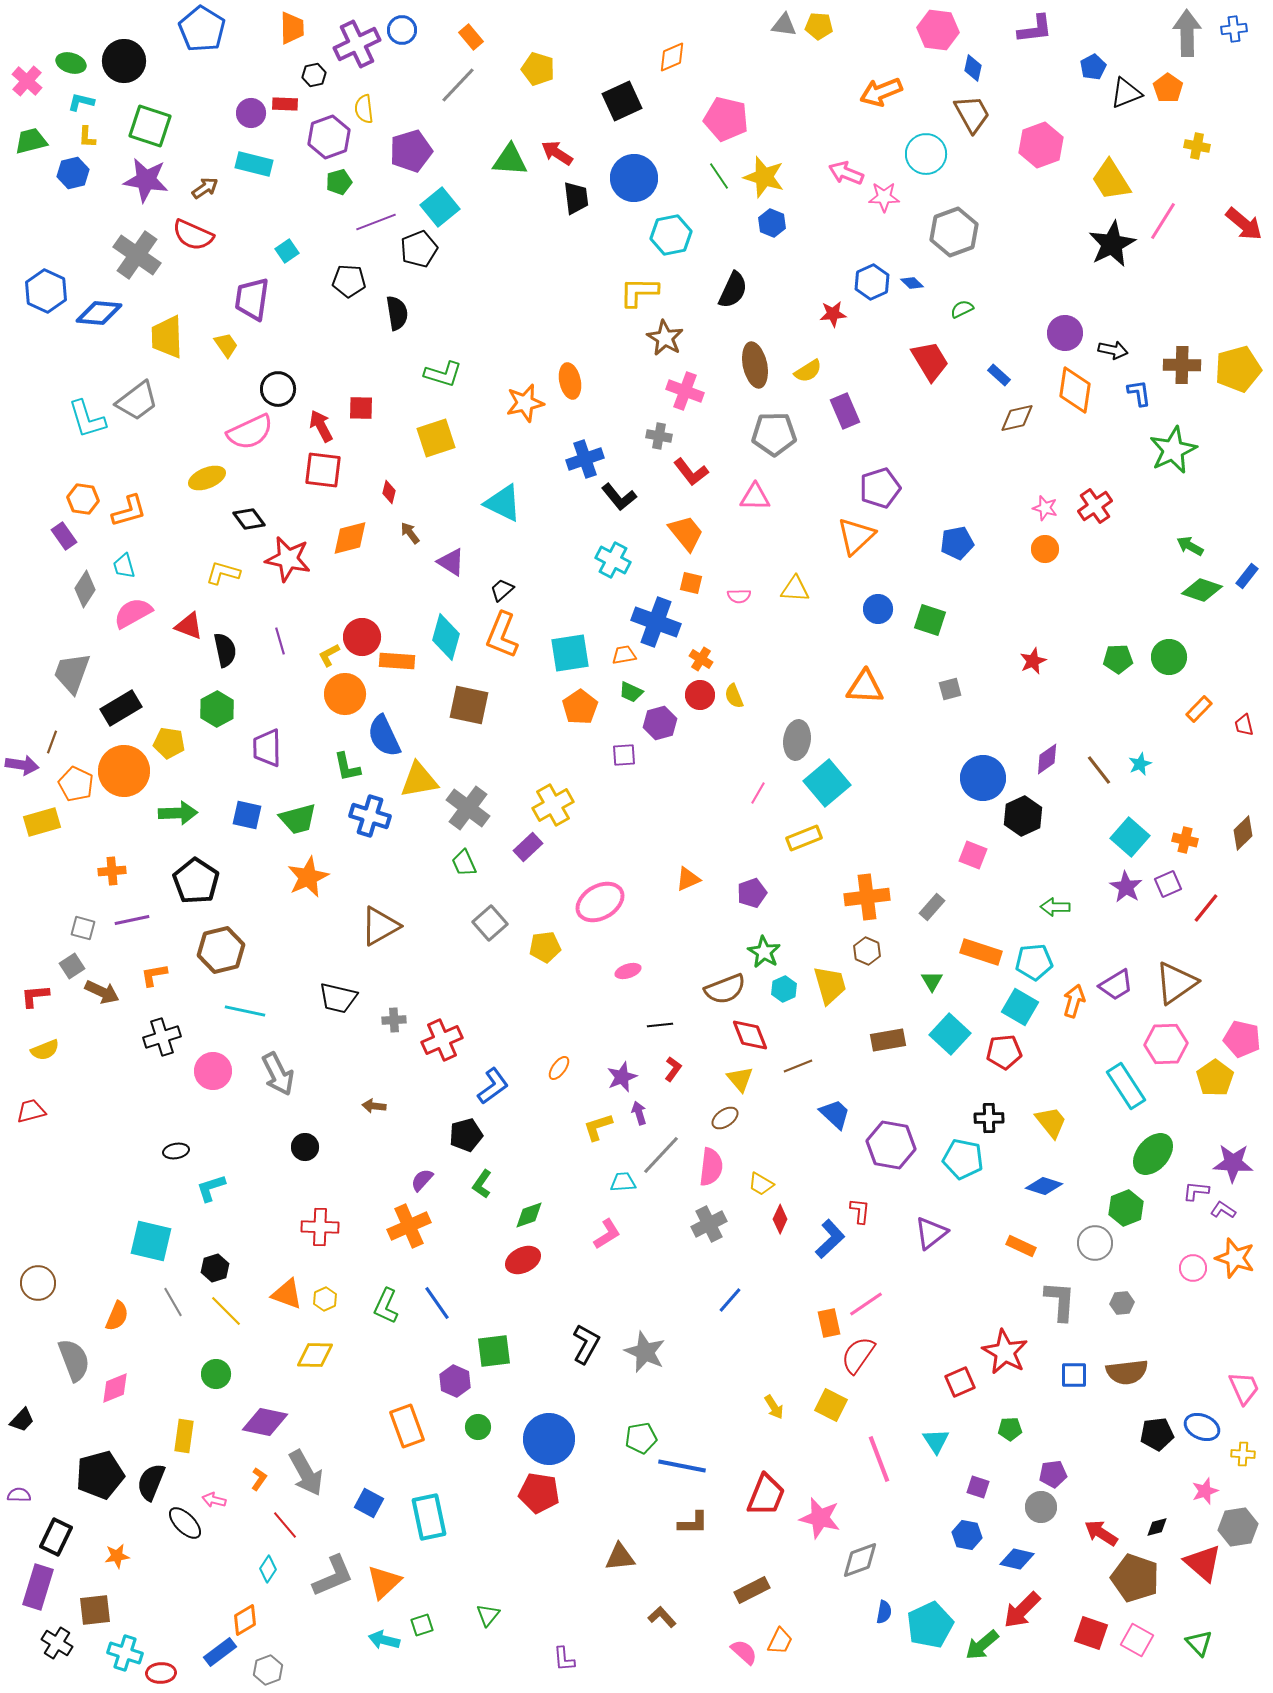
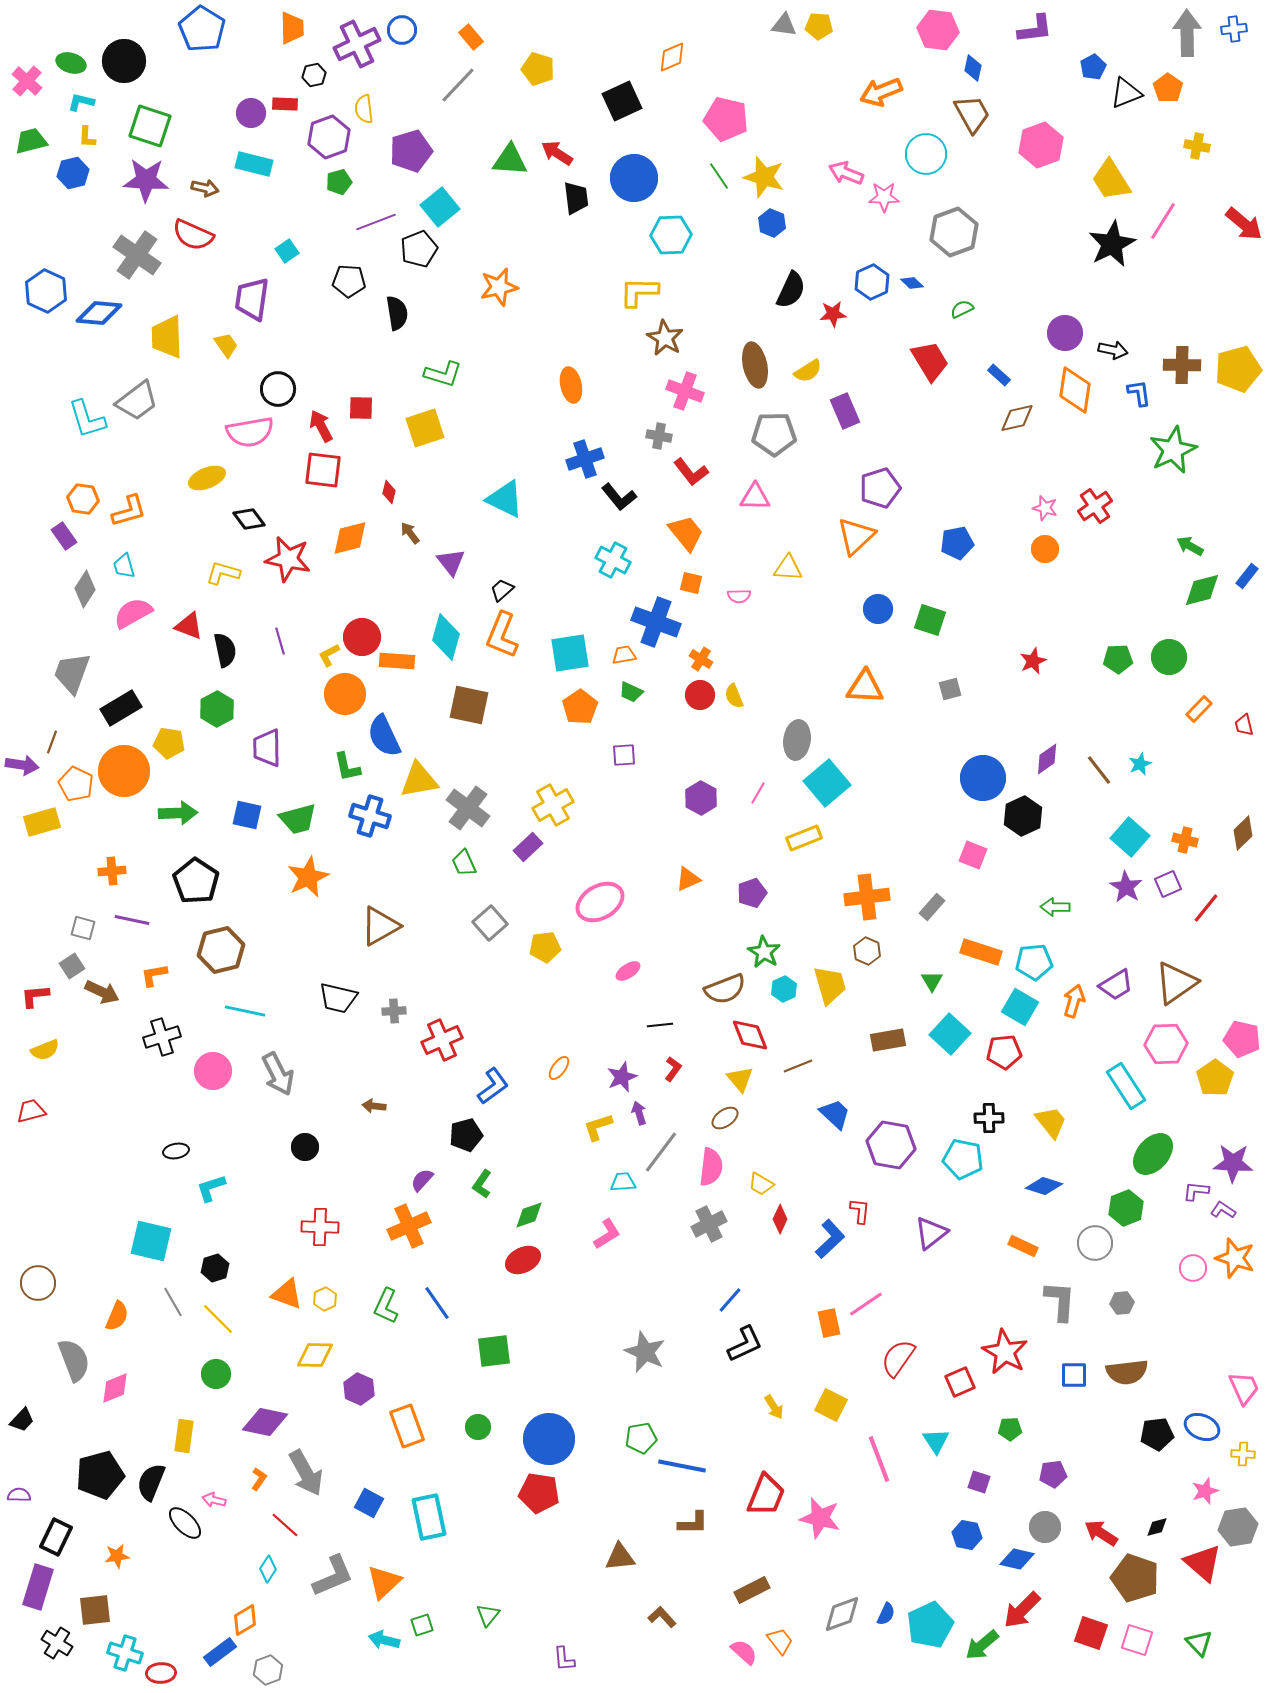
purple star at (146, 180): rotated 6 degrees counterclockwise
brown arrow at (205, 188): rotated 48 degrees clockwise
cyan hexagon at (671, 235): rotated 9 degrees clockwise
black semicircle at (733, 290): moved 58 px right
orange ellipse at (570, 381): moved 1 px right, 4 px down
orange star at (525, 403): moved 26 px left, 116 px up
pink semicircle at (250, 432): rotated 15 degrees clockwise
yellow square at (436, 438): moved 11 px left, 10 px up
cyan triangle at (503, 503): moved 2 px right, 4 px up
purple triangle at (451, 562): rotated 20 degrees clockwise
yellow triangle at (795, 589): moved 7 px left, 21 px up
green diamond at (1202, 590): rotated 33 degrees counterclockwise
purple hexagon at (660, 723): moved 41 px right, 75 px down; rotated 16 degrees counterclockwise
purple line at (132, 920): rotated 24 degrees clockwise
pink ellipse at (628, 971): rotated 15 degrees counterclockwise
gray cross at (394, 1020): moved 9 px up
gray line at (661, 1155): moved 3 px up; rotated 6 degrees counterclockwise
orange rectangle at (1021, 1246): moved 2 px right
yellow line at (226, 1311): moved 8 px left, 8 px down
black L-shape at (586, 1344): moved 159 px right; rotated 36 degrees clockwise
red semicircle at (858, 1355): moved 40 px right, 3 px down
purple hexagon at (455, 1381): moved 96 px left, 8 px down
purple square at (978, 1487): moved 1 px right, 5 px up
gray circle at (1041, 1507): moved 4 px right, 20 px down
red line at (285, 1525): rotated 8 degrees counterclockwise
gray diamond at (860, 1560): moved 18 px left, 54 px down
blue semicircle at (884, 1612): moved 2 px right, 2 px down; rotated 15 degrees clockwise
pink square at (1137, 1640): rotated 12 degrees counterclockwise
orange trapezoid at (780, 1641): rotated 64 degrees counterclockwise
